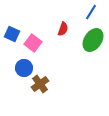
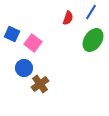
red semicircle: moved 5 px right, 11 px up
